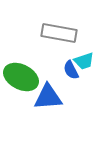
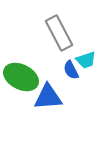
gray rectangle: rotated 52 degrees clockwise
cyan trapezoid: moved 2 px right, 1 px up
